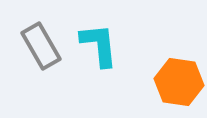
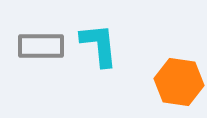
gray rectangle: rotated 60 degrees counterclockwise
